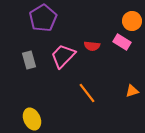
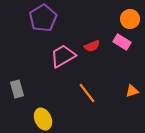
orange circle: moved 2 px left, 2 px up
red semicircle: rotated 28 degrees counterclockwise
pink trapezoid: rotated 16 degrees clockwise
gray rectangle: moved 12 px left, 29 px down
yellow ellipse: moved 11 px right
